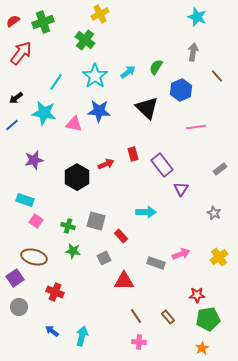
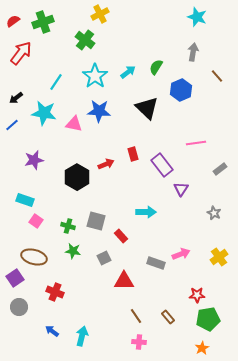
pink line at (196, 127): moved 16 px down
